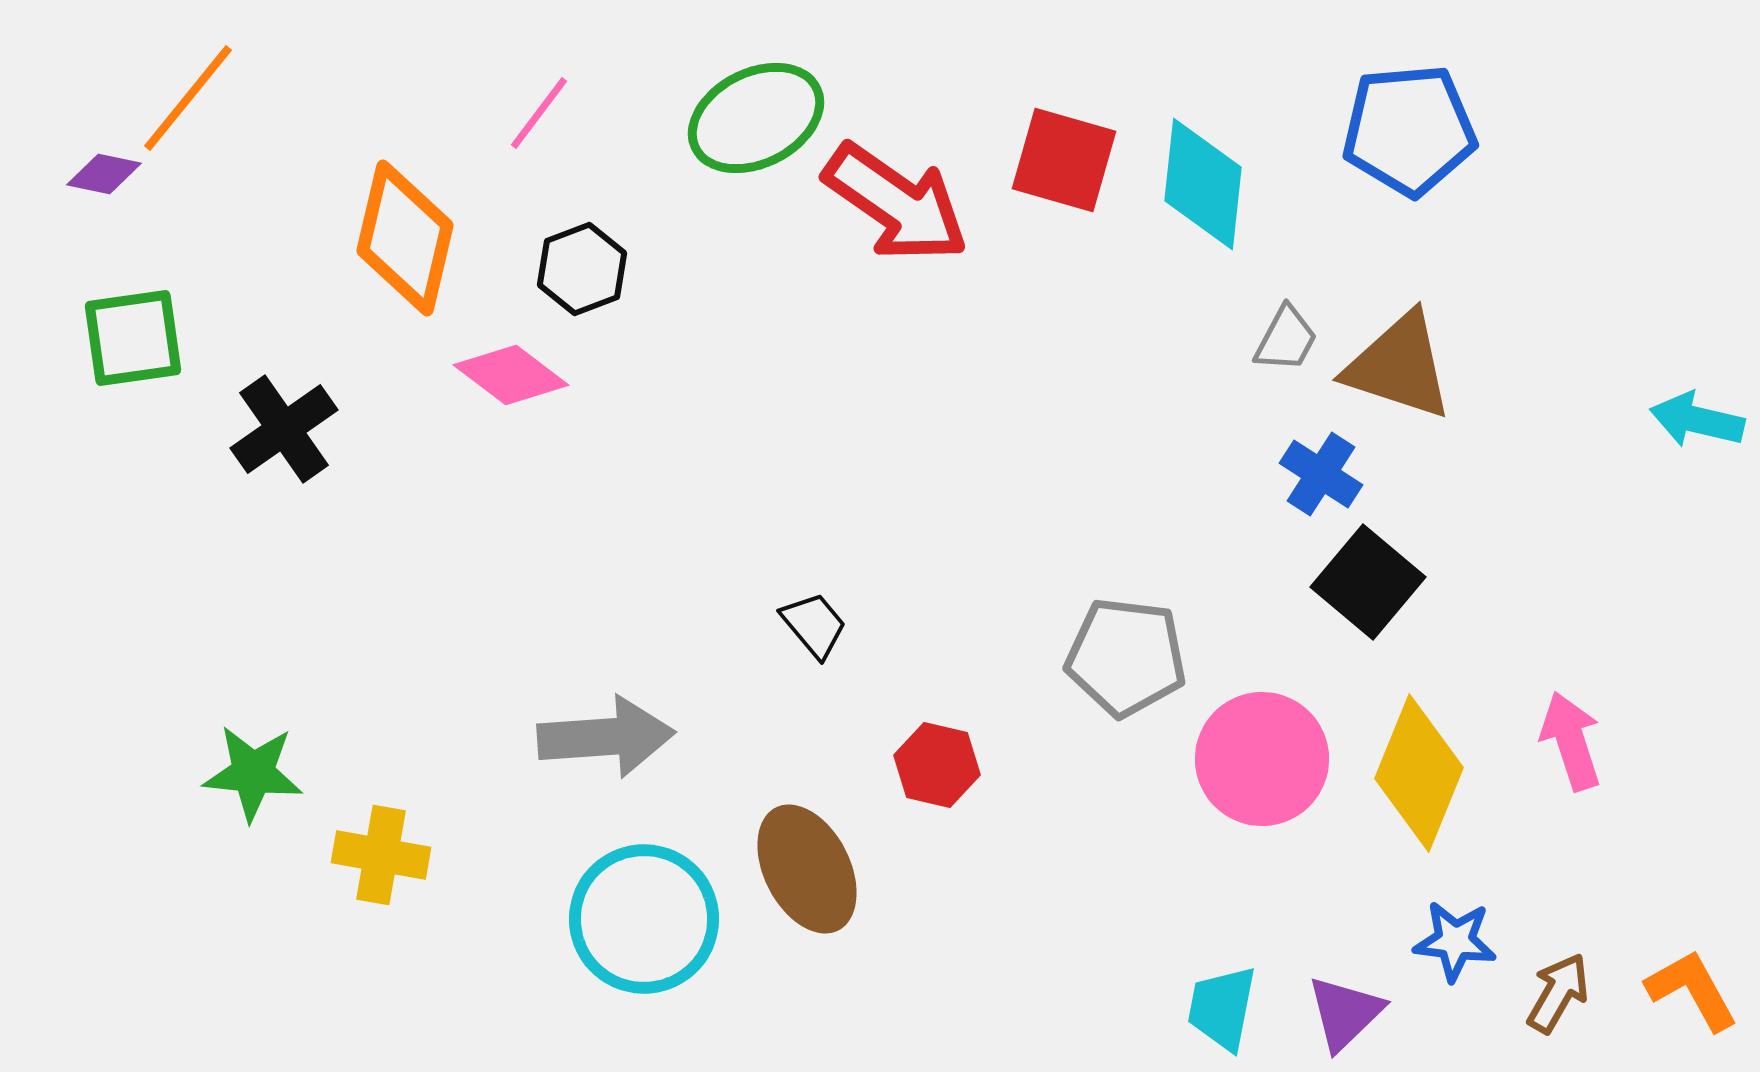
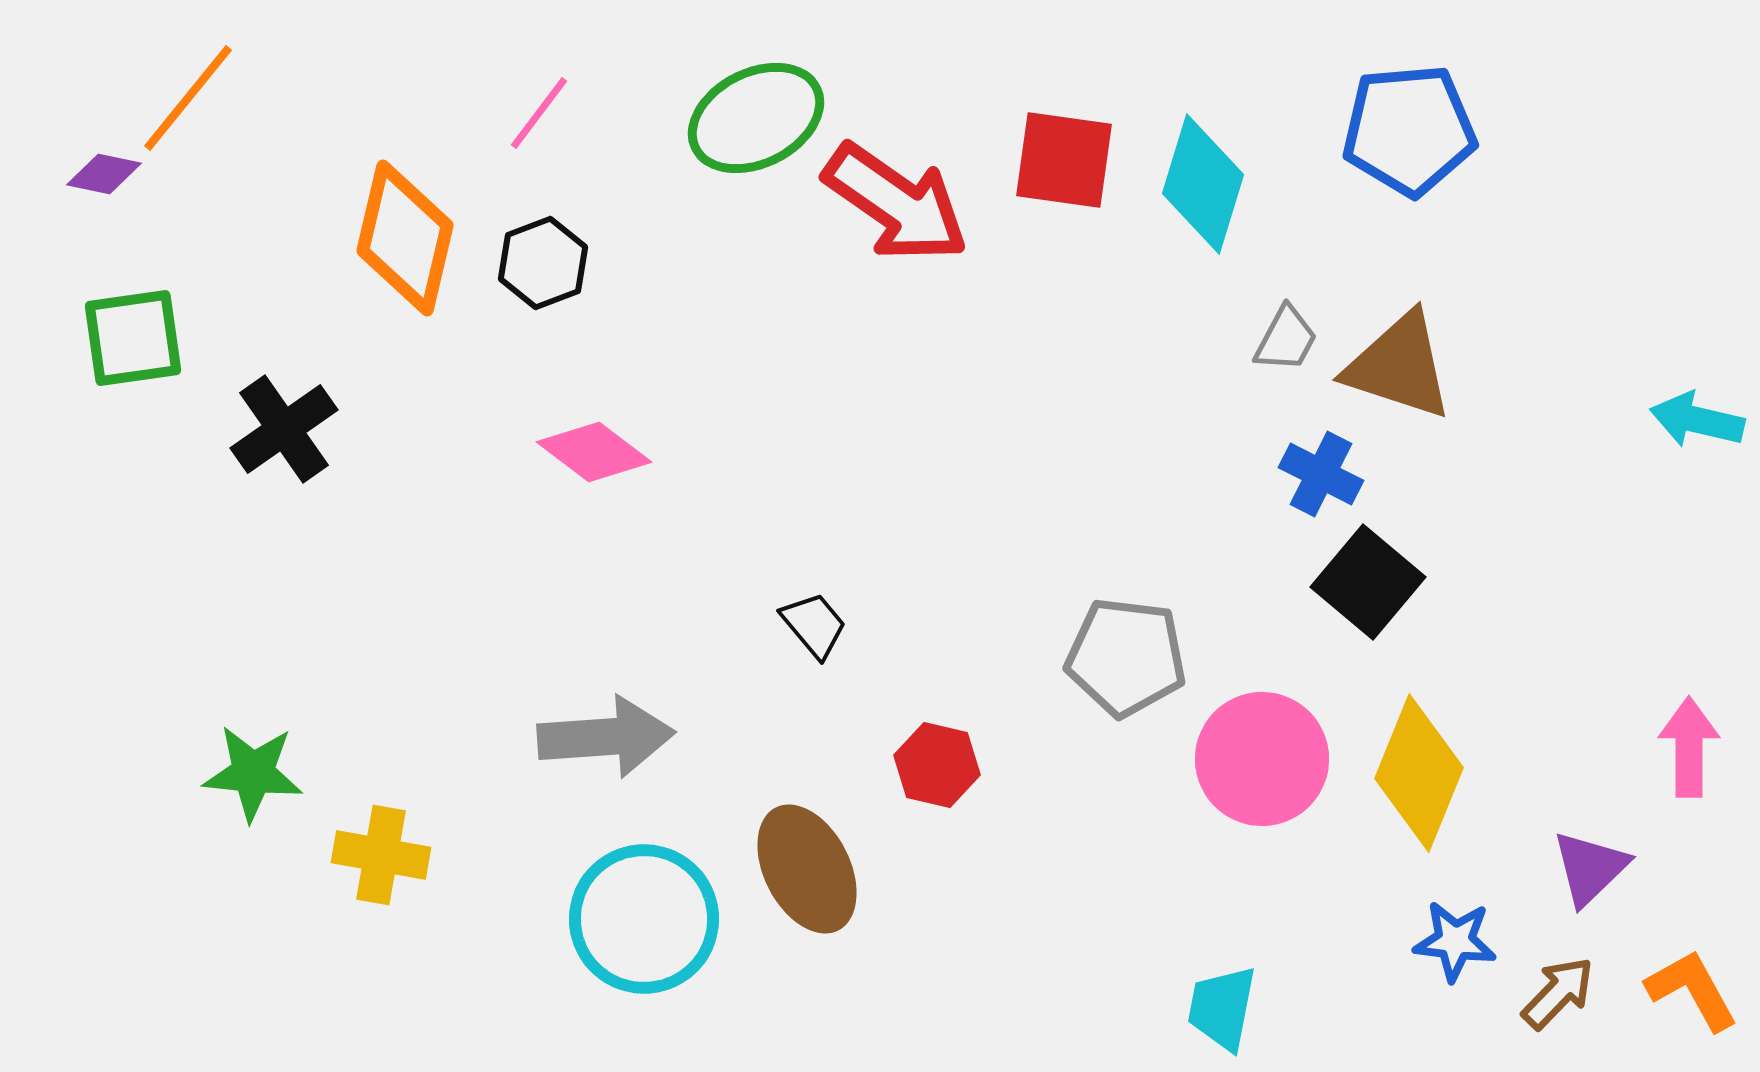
red square: rotated 8 degrees counterclockwise
cyan diamond: rotated 11 degrees clockwise
black hexagon: moved 39 px left, 6 px up
pink diamond: moved 83 px right, 77 px down
blue cross: rotated 6 degrees counterclockwise
pink arrow: moved 118 px right, 6 px down; rotated 18 degrees clockwise
brown arrow: rotated 14 degrees clockwise
purple triangle: moved 245 px right, 145 px up
